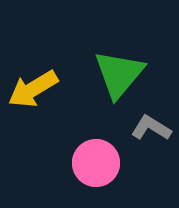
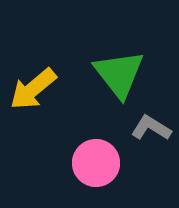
green triangle: rotated 18 degrees counterclockwise
yellow arrow: rotated 9 degrees counterclockwise
